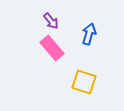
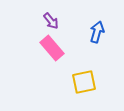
blue arrow: moved 8 px right, 2 px up
yellow square: rotated 30 degrees counterclockwise
